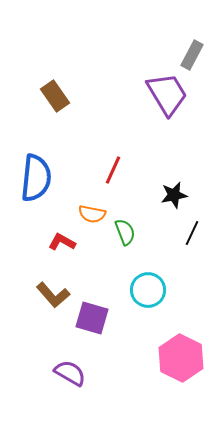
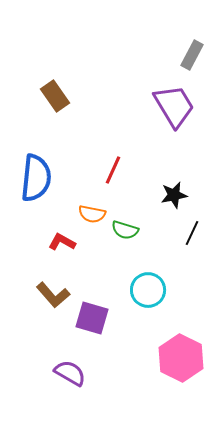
purple trapezoid: moved 7 px right, 12 px down
green semicircle: moved 2 px up; rotated 128 degrees clockwise
